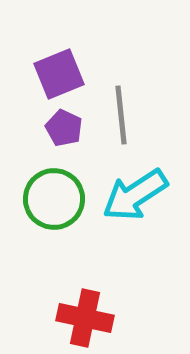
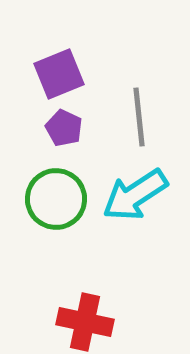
gray line: moved 18 px right, 2 px down
green circle: moved 2 px right
red cross: moved 4 px down
